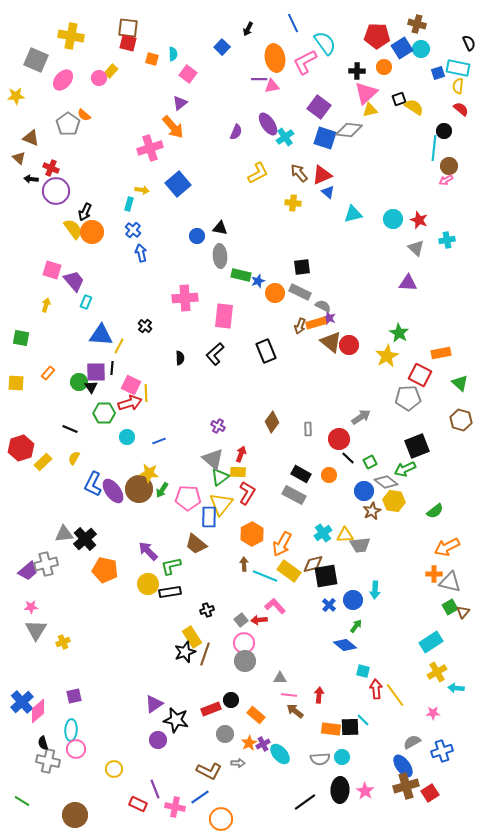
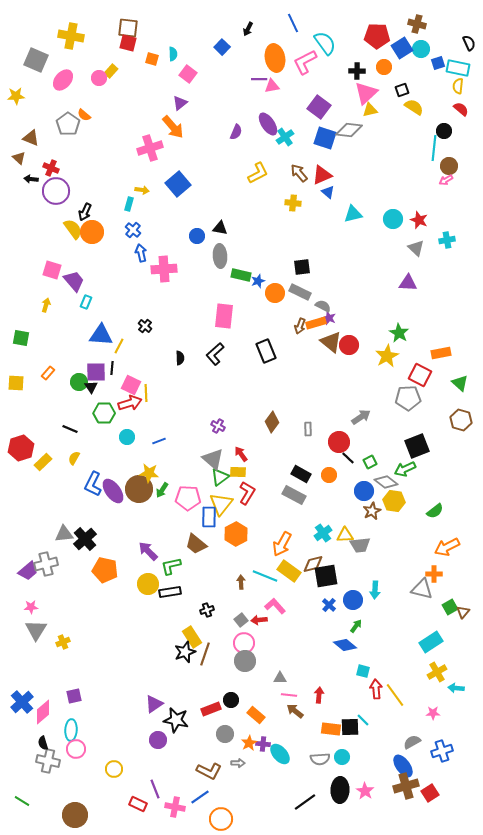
blue square at (438, 73): moved 10 px up
black square at (399, 99): moved 3 px right, 9 px up
pink cross at (185, 298): moved 21 px left, 29 px up
red circle at (339, 439): moved 3 px down
red arrow at (241, 454): rotated 56 degrees counterclockwise
orange hexagon at (252, 534): moved 16 px left
brown arrow at (244, 564): moved 3 px left, 18 px down
gray triangle at (450, 582): moved 28 px left, 7 px down
pink diamond at (38, 711): moved 5 px right, 1 px down
purple cross at (263, 744): rotated 32 degrees clockwise
